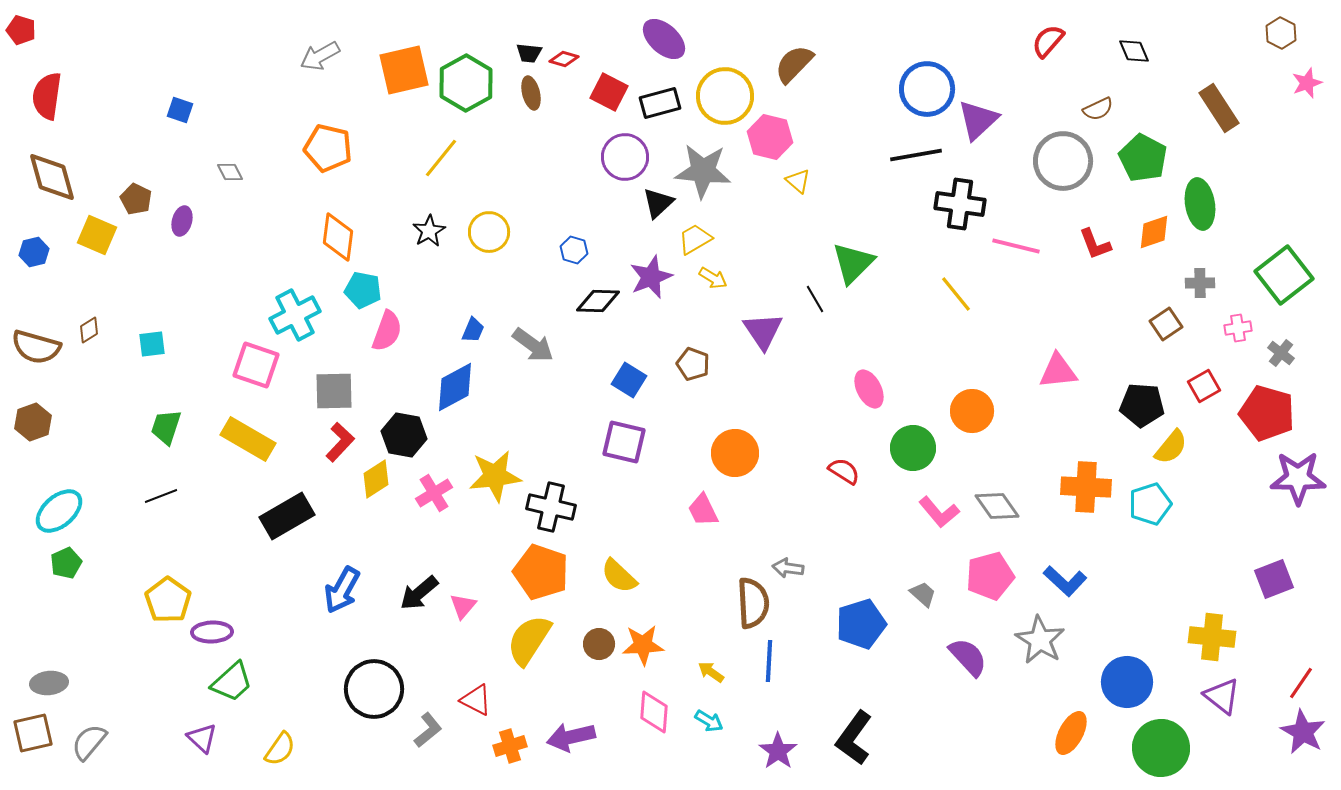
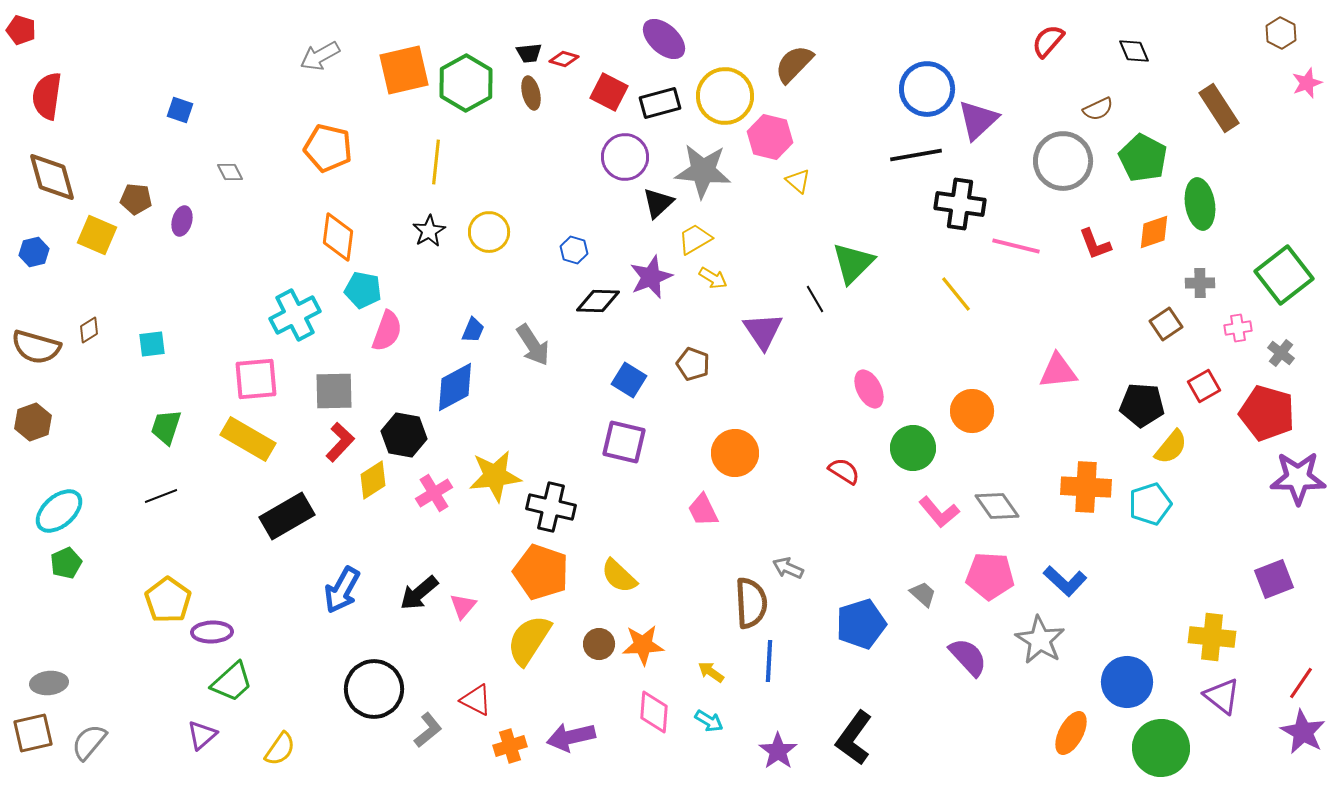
black trapezoid at (529, 53): rotated 12 degrees counterclockwise
yellow line at (441, 158): moved 5 px left, 4 px down; rotated 33 degrees counterclockwise
brown pentagon at (136, 199): rotated 20 degrees counterclockwise
gray arrow at (533, 345): rotated 21 degrees clockwise
pink square at (256, 365): moved 14 px down; rotated 24 degrees counterclockwise
yellow diamond at (376, 479): moved 3 px left, 1 px down
gray arrow at (788, 568): rotated 16 degrees clockwise
pink pentagon at (990, 576): rotated 18 degrees clockwise
brown semicircle at (753, 603): moved 2 px left
purple triangle at (202, 738): moved 3 px up; rotated 36 degrees clockwise
